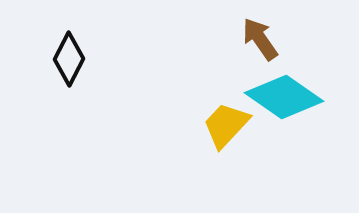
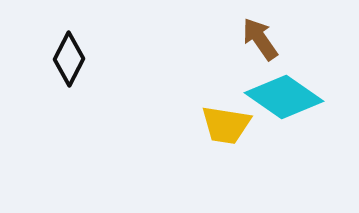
yellow trapezoid: rotated 124 degrees counterclockwise
